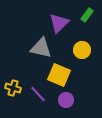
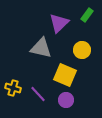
yellow square: moved 6 px right
